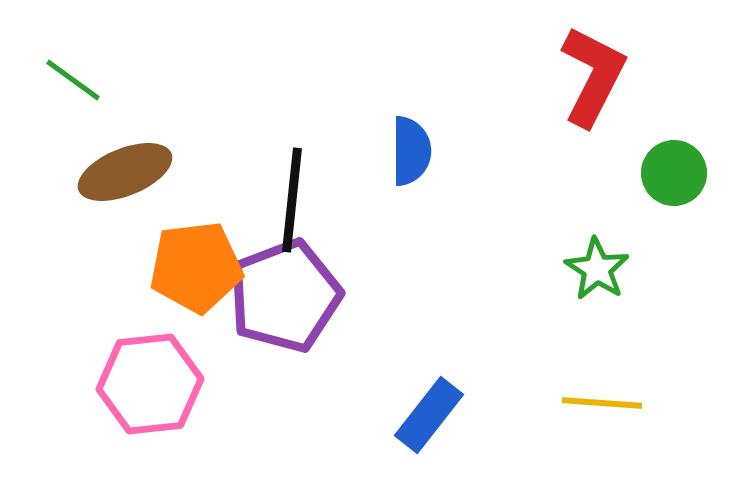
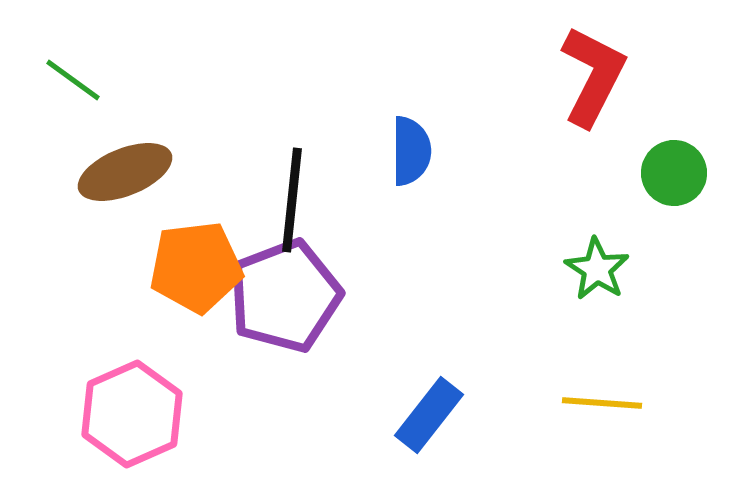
pink hexagon: moved 18 px left, 30 px down; rotated 18 degrees counterclockwise
